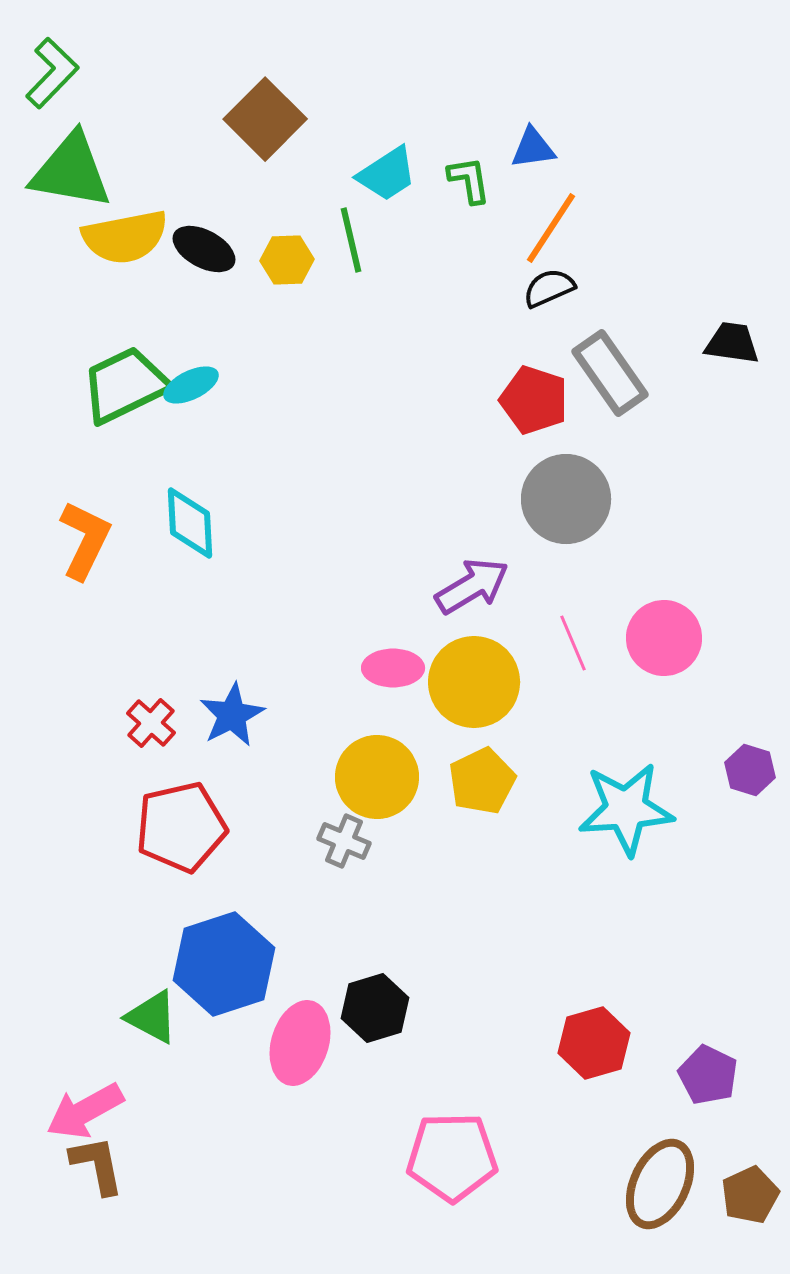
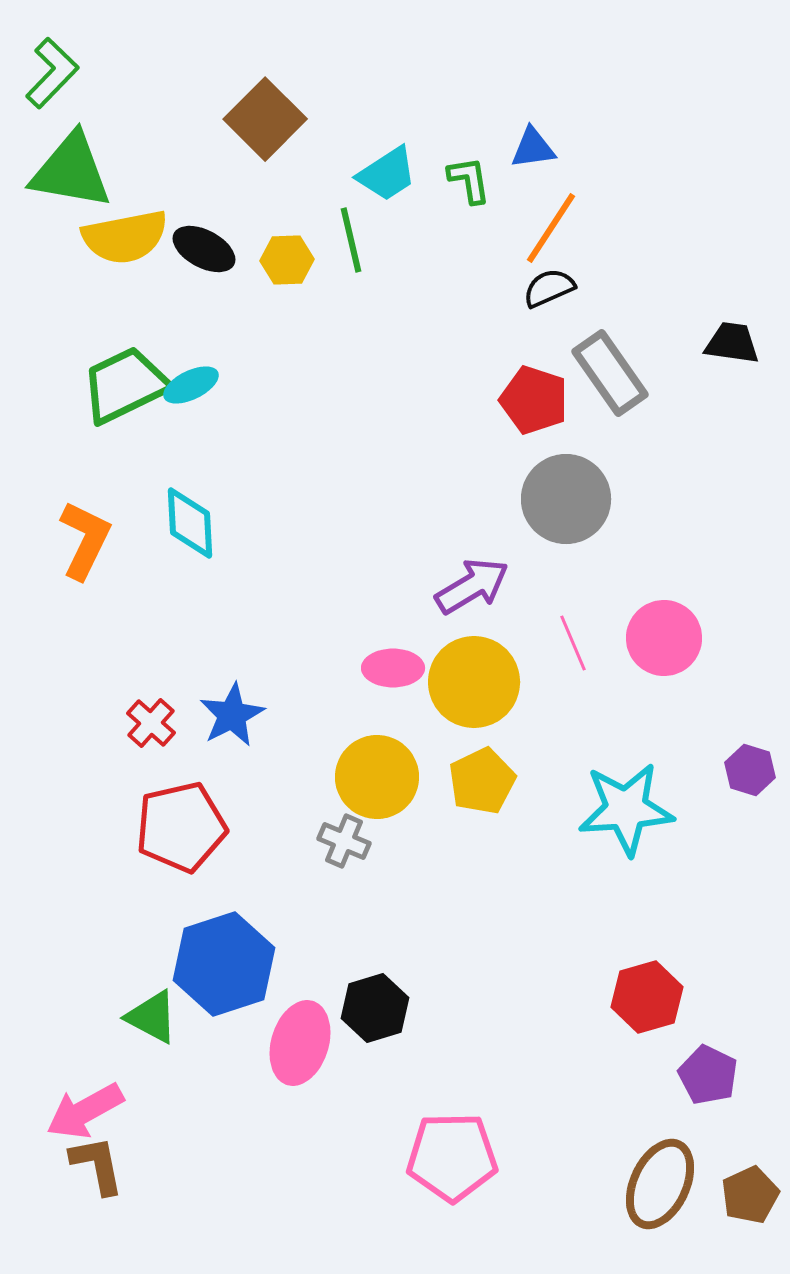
red hexagon at (594, 1043): moved 53 px right, 46 px up
